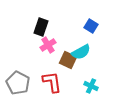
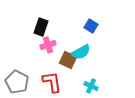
pink cross: rotated 14 degrees clockwise
gray pentagon: moved 1 px left, 1 px up
